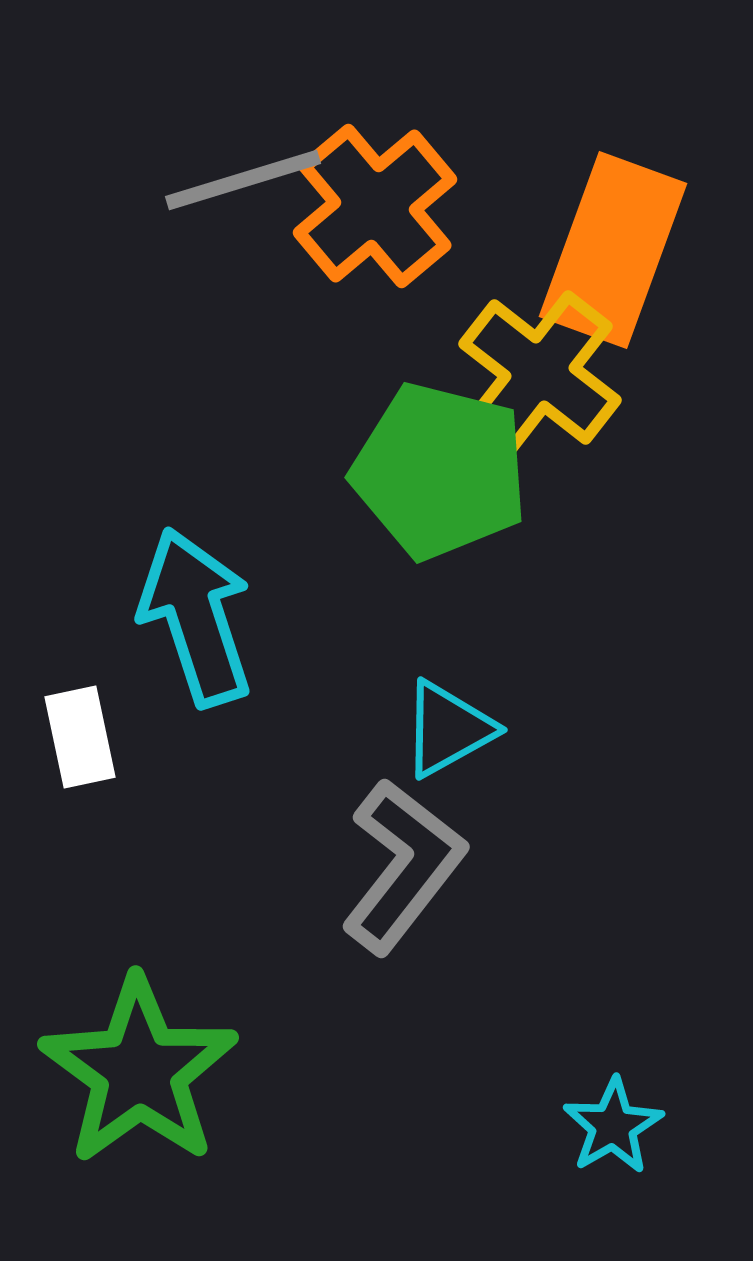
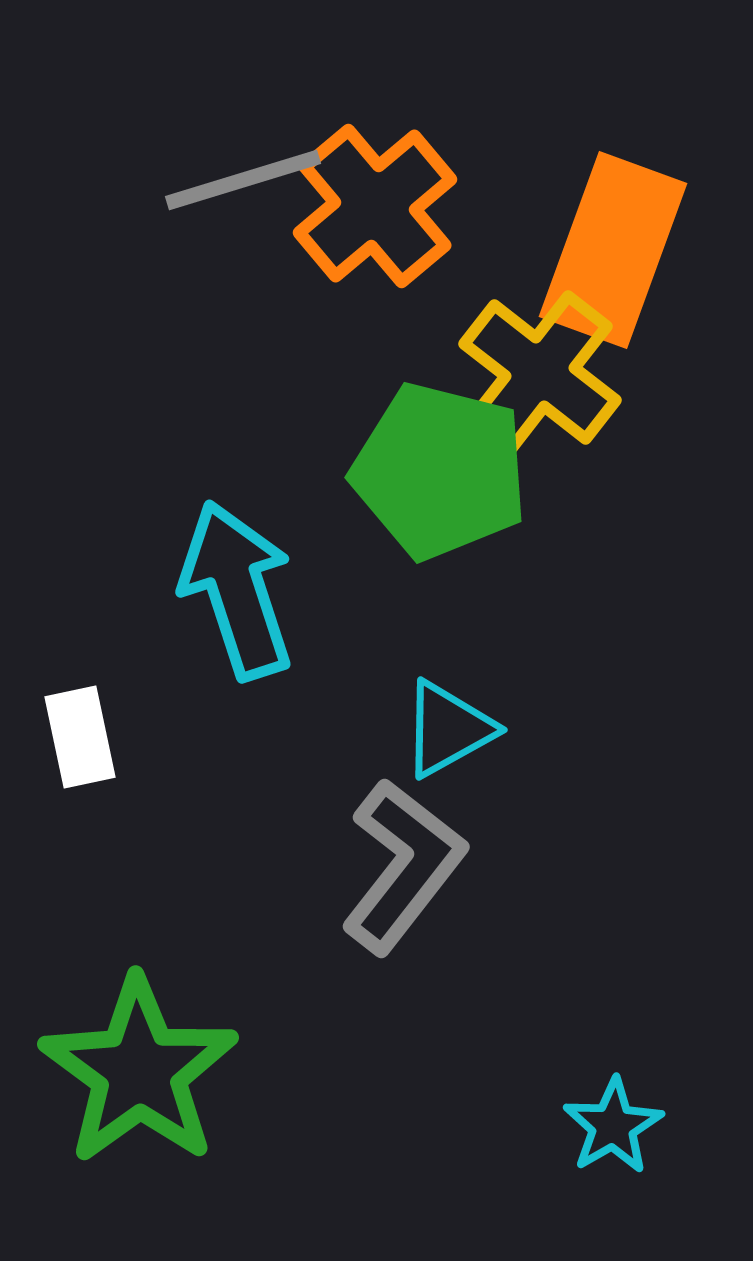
cyan arrow: moved 41 px right, 27 px up
